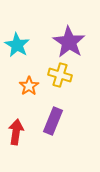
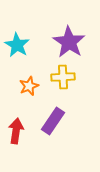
yellow cross: moved 3 px right, 2 px down; rotated 20 degrees counterclockwise
orange star: rotated 12 degrees clockwise
purple rectangle: rotated 12 degrees clockwise
red arrow: moved 1 px up
